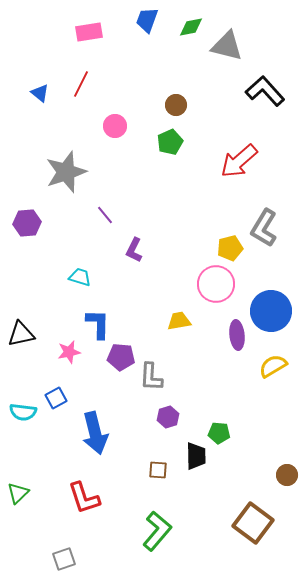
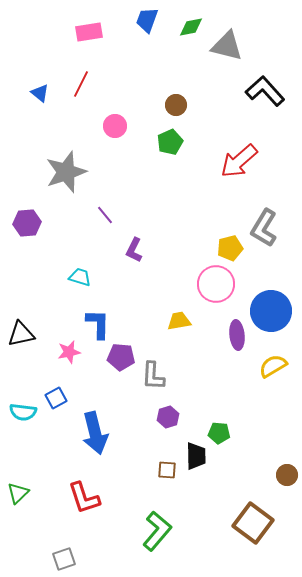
gray L-shape at (151, 377): moved 2 px right, 1 px up
brown square at (158, 470): moved 9 px right
